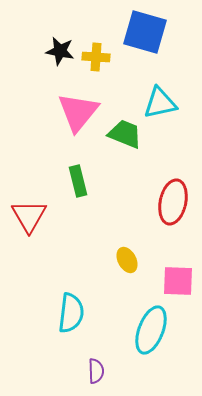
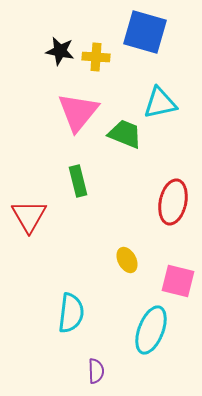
pink square: rotated 12 degrees clockwise
